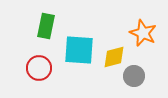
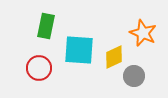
yellow diamond: rotated 10 degrees counterclockwise
